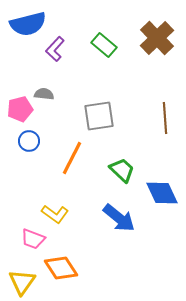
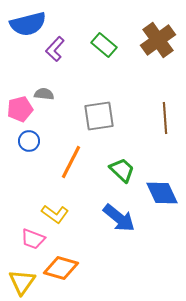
brown cross: moved 1 px right, 2 px down; rotated 8 degrees clockwise
orange line: moved 1 px left, 4 px down
orange diamond: rotated 40 degrees counterclockwise
